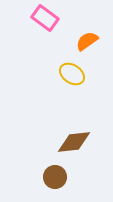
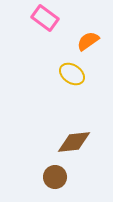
orange semicircle: moved 1 px right
